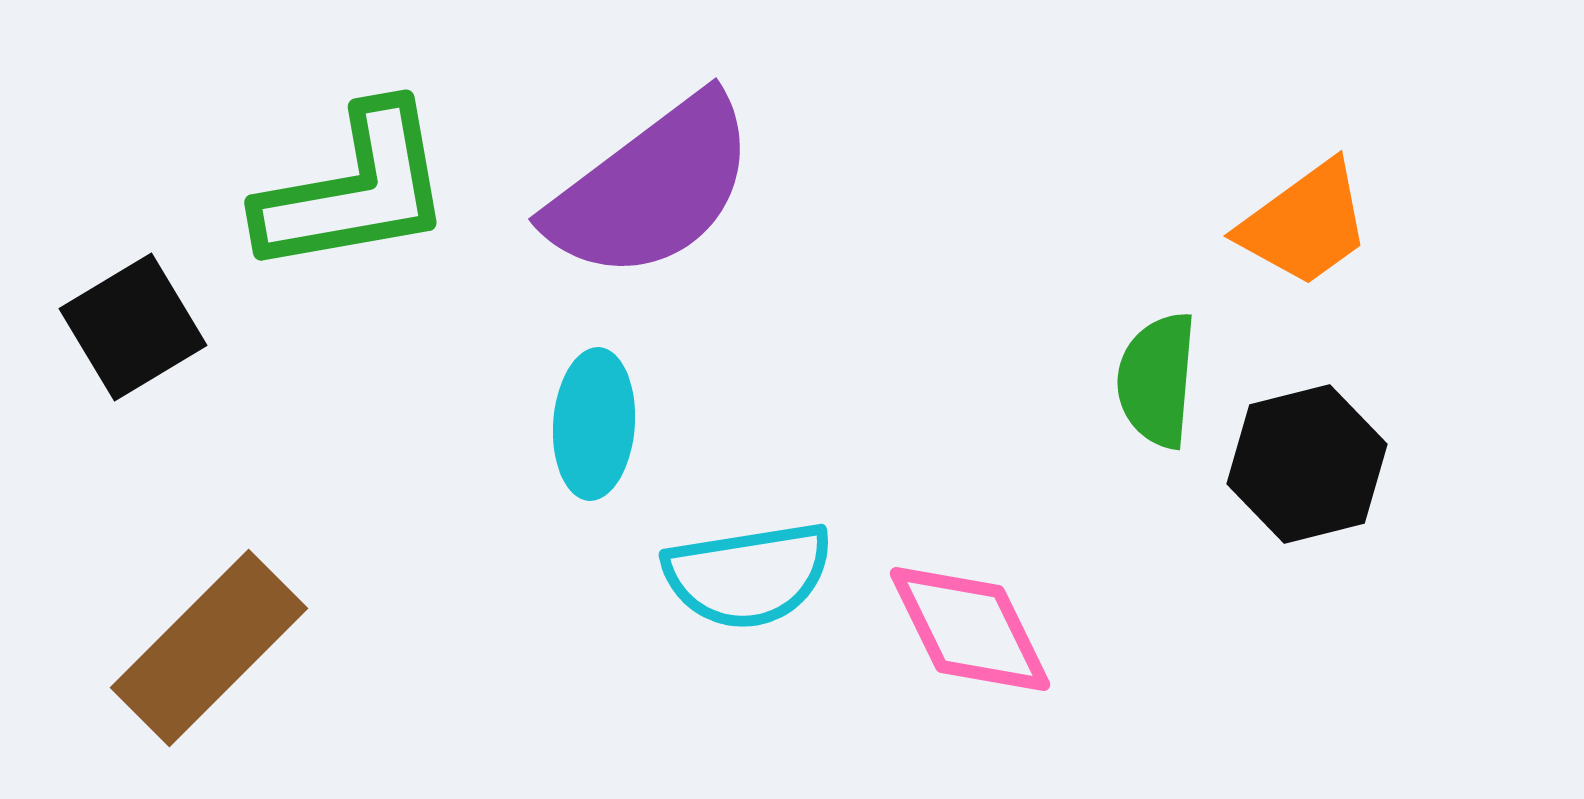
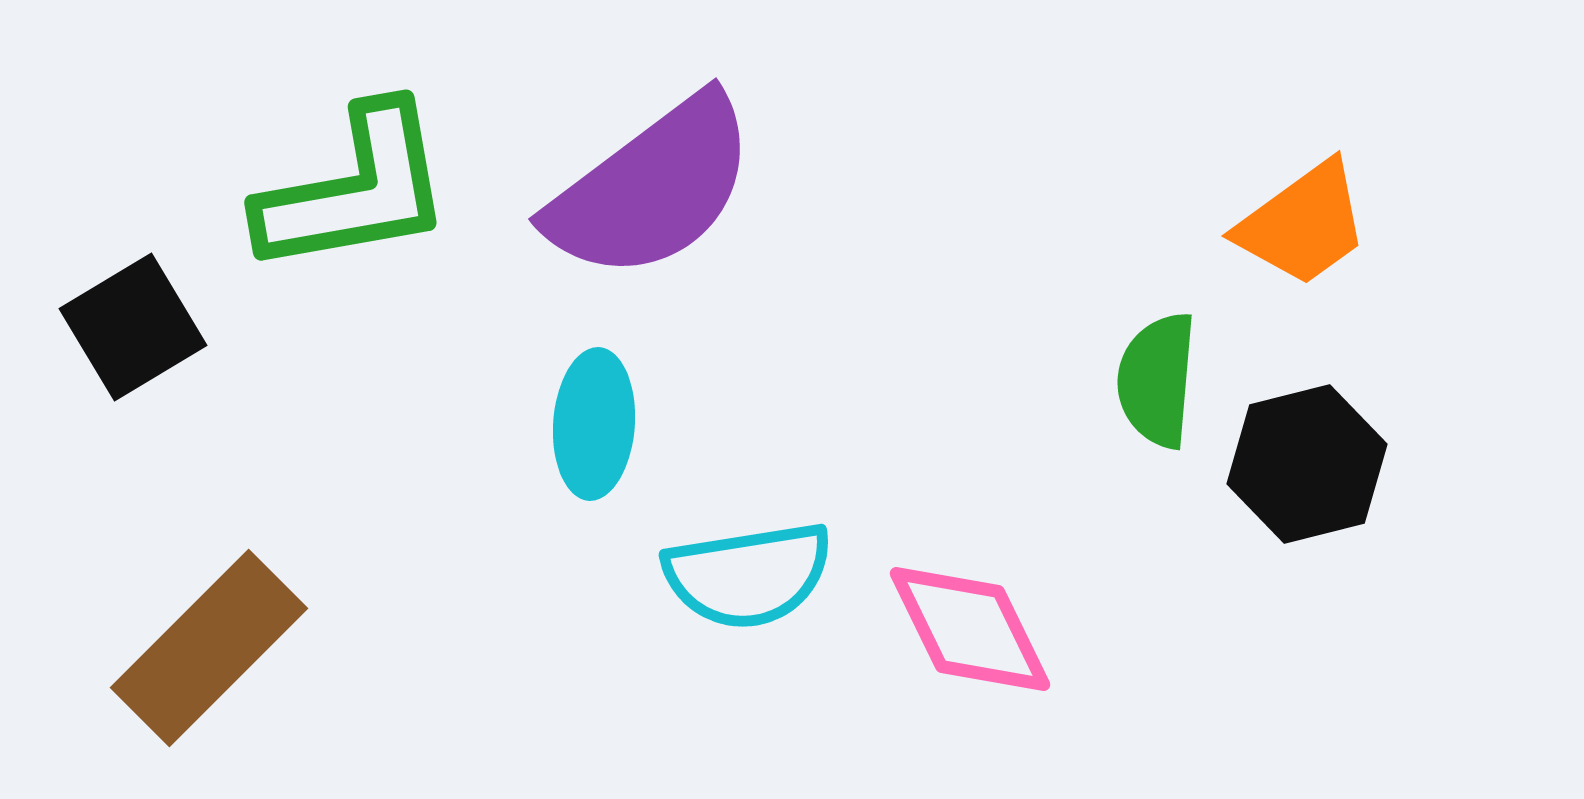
orange trapezoid: moved 2 px left
